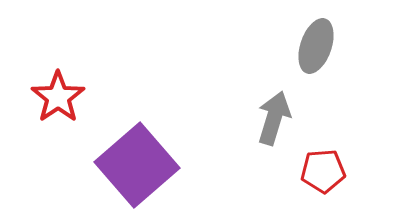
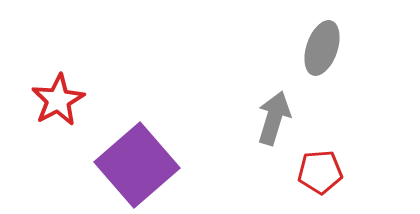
gray ellipse: moved 6 px right, 2 px down
red star: moved 3 px down; rotated 6 degrees clockwise
red pentagon: moved 3 px left, 1 px down
